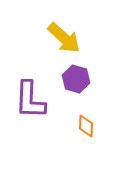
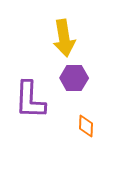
yellow arrow: rotated 39 degrees clockwise
purple hexagon: moved 2 px left, 1 px up; rotated 16 degrees counterclockwise
